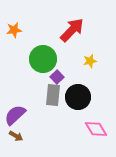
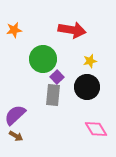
red arrow: rotated 56 degrees clockwise
black circle: moved 9 px right, 10 px up
